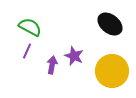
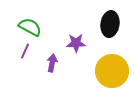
black ellipse: rotated 60 degrees clockwise
purple line: moved 2 px left
purple star: moved 2 px right, 13 px up; rotated 24 degrees counterclockwise
purple arrow: moved 2 px up
